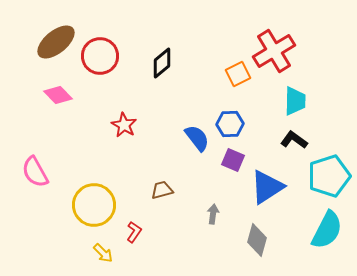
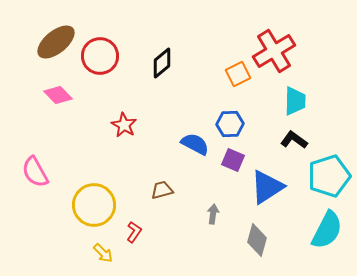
blue semicircle: moved 2 px left, 6 px down; rotated 24 degrees counterclockwise
